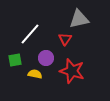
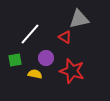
red triangle: moved 2 px up; rotated 32 degrees counterclockwise
